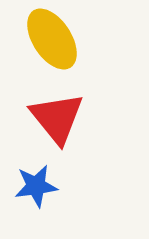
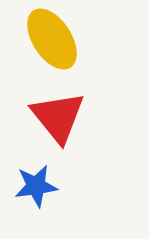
red triangle: moved 1 px right, 1 px up
